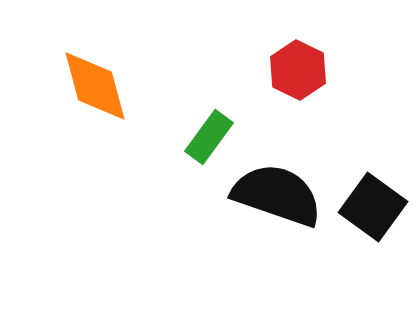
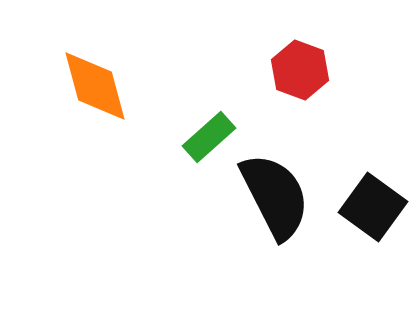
red hexagon: moved 2 px right; rotated 6 degrees counterclockwise
green rectangle: rotated 12 degrees clockwise
black semicircle: moved 2 px left, 1 px down; rotated 44 degrees clockwise
